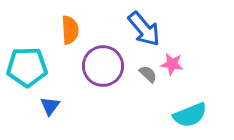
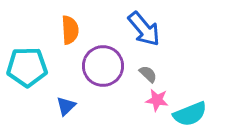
pink star: moved 15 px left, 36 px down
blue triangle: moved 16 px right; rotated 10 degrees clockwise
cyan semicircle: moved 1 px up
